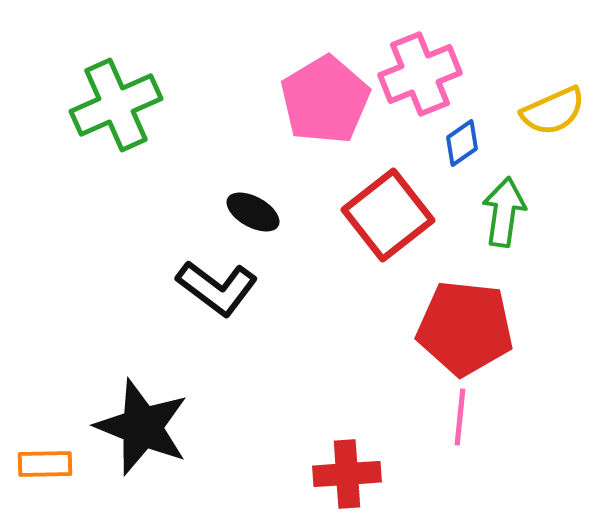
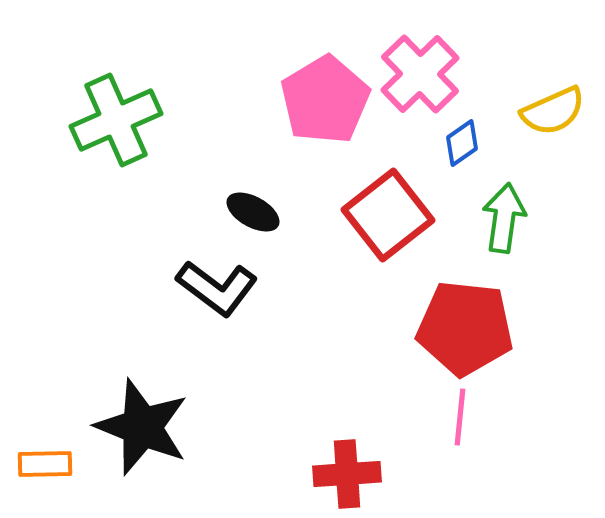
pink cross: rotated 22 degrees counterclockwise
green cross: moved 15 px down
green arrow: moved 6 px down
